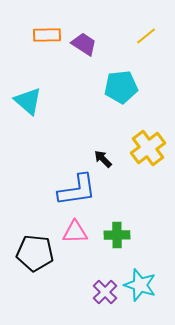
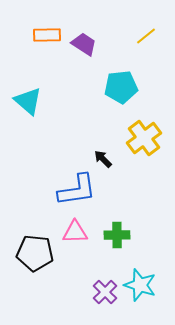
yellow cross: moved 4 px left, 10 px up
